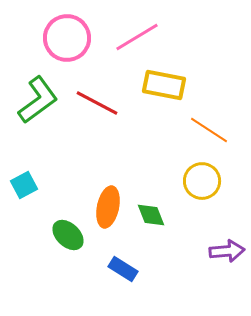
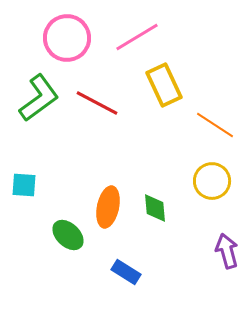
yellow rectangle: rotated 54 degrees clockwise
green L-shape: moved 1 px right, 2 px up
orange line: moved 6 px right, 5 px up
yellow circle: moved 10 px right
cyan square: rotated 32 degrees clockwise
green diamond: moved 4 px right, 7 px up; rotated 16 degrees clockwise
purple arrow: rotated 100 degrees counterclockwise
blue rectangle: moved 3 px right, 3 px down
